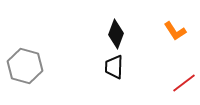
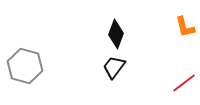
orange L-shape: moved 10 px right, 4 px up; rotated 20 degrees clockwise
black trapezoid: rotated 35 degrees clockwise
